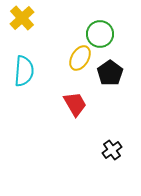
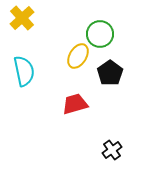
yellow ellipse: moved 2 px left, 2 px up
cyan semicircle: rotated 16 degrees counterclockwise
red trapezoid: rotated 76 degrees counterclockwise
